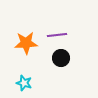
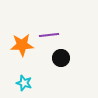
purple line: moved 8 px left
orange star: moved 4 px left, 2 px down
